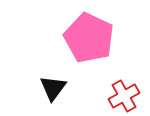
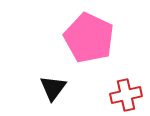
red cross: moved 2 px right, 1 px up; rotated 16 degrees clockwise
